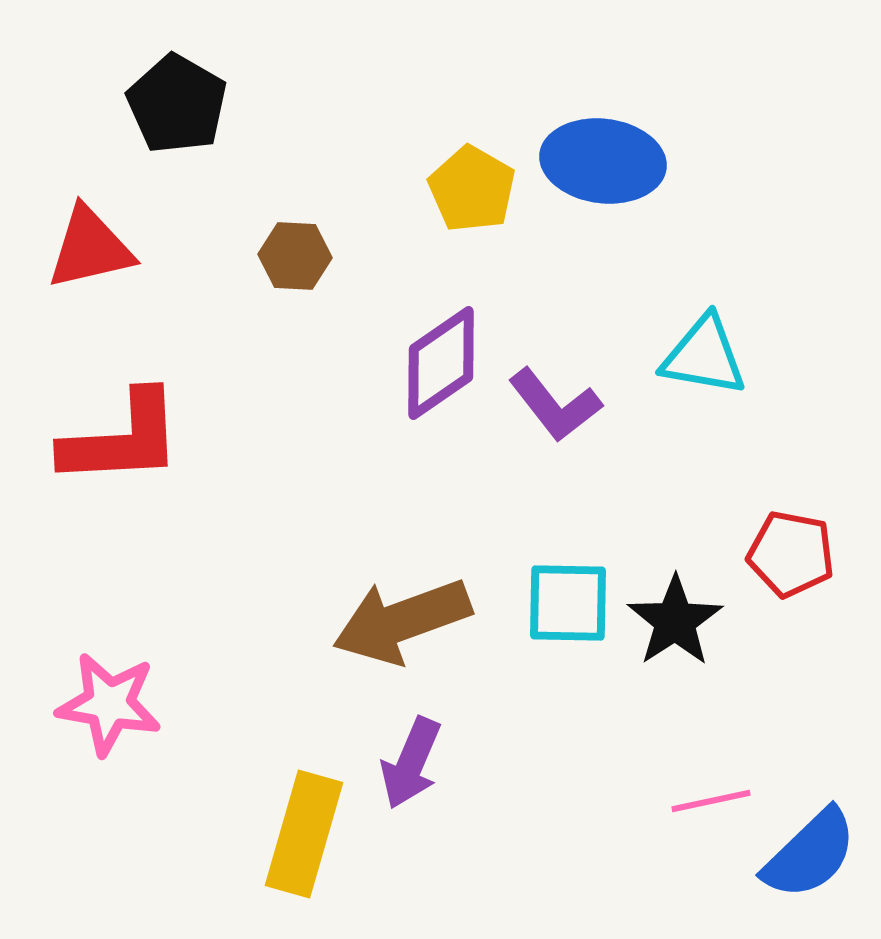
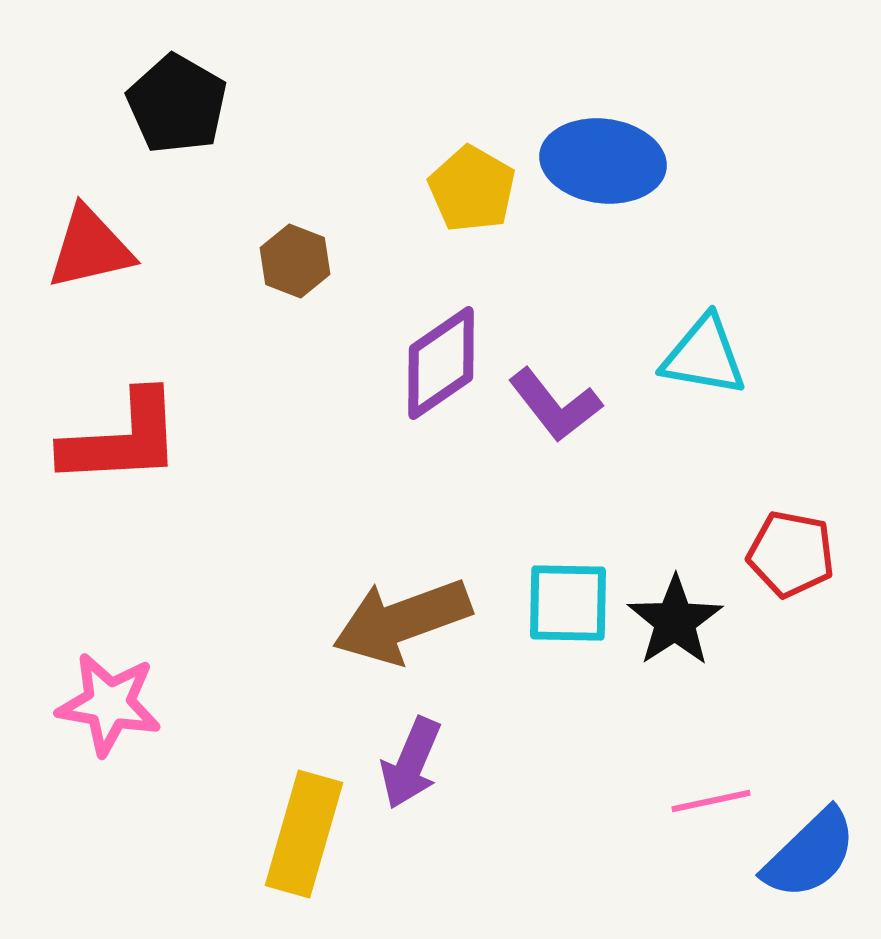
brown hexagon: moved 5 px down; rotated 18 degrees clockwise
